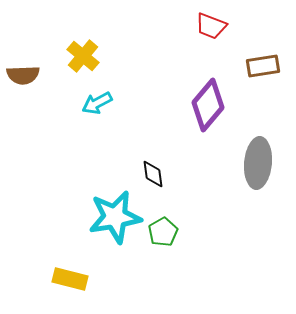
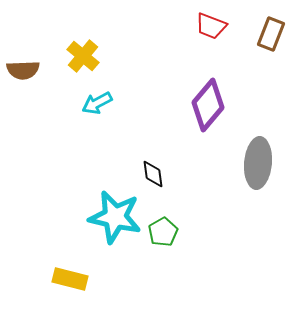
brown rectangle: moved 8 px right, 32 px up; rotated 60 degrees counterclockwise
brown semicircle: moved 5 px up
cyan star: rotated 22 degrees clockwise
